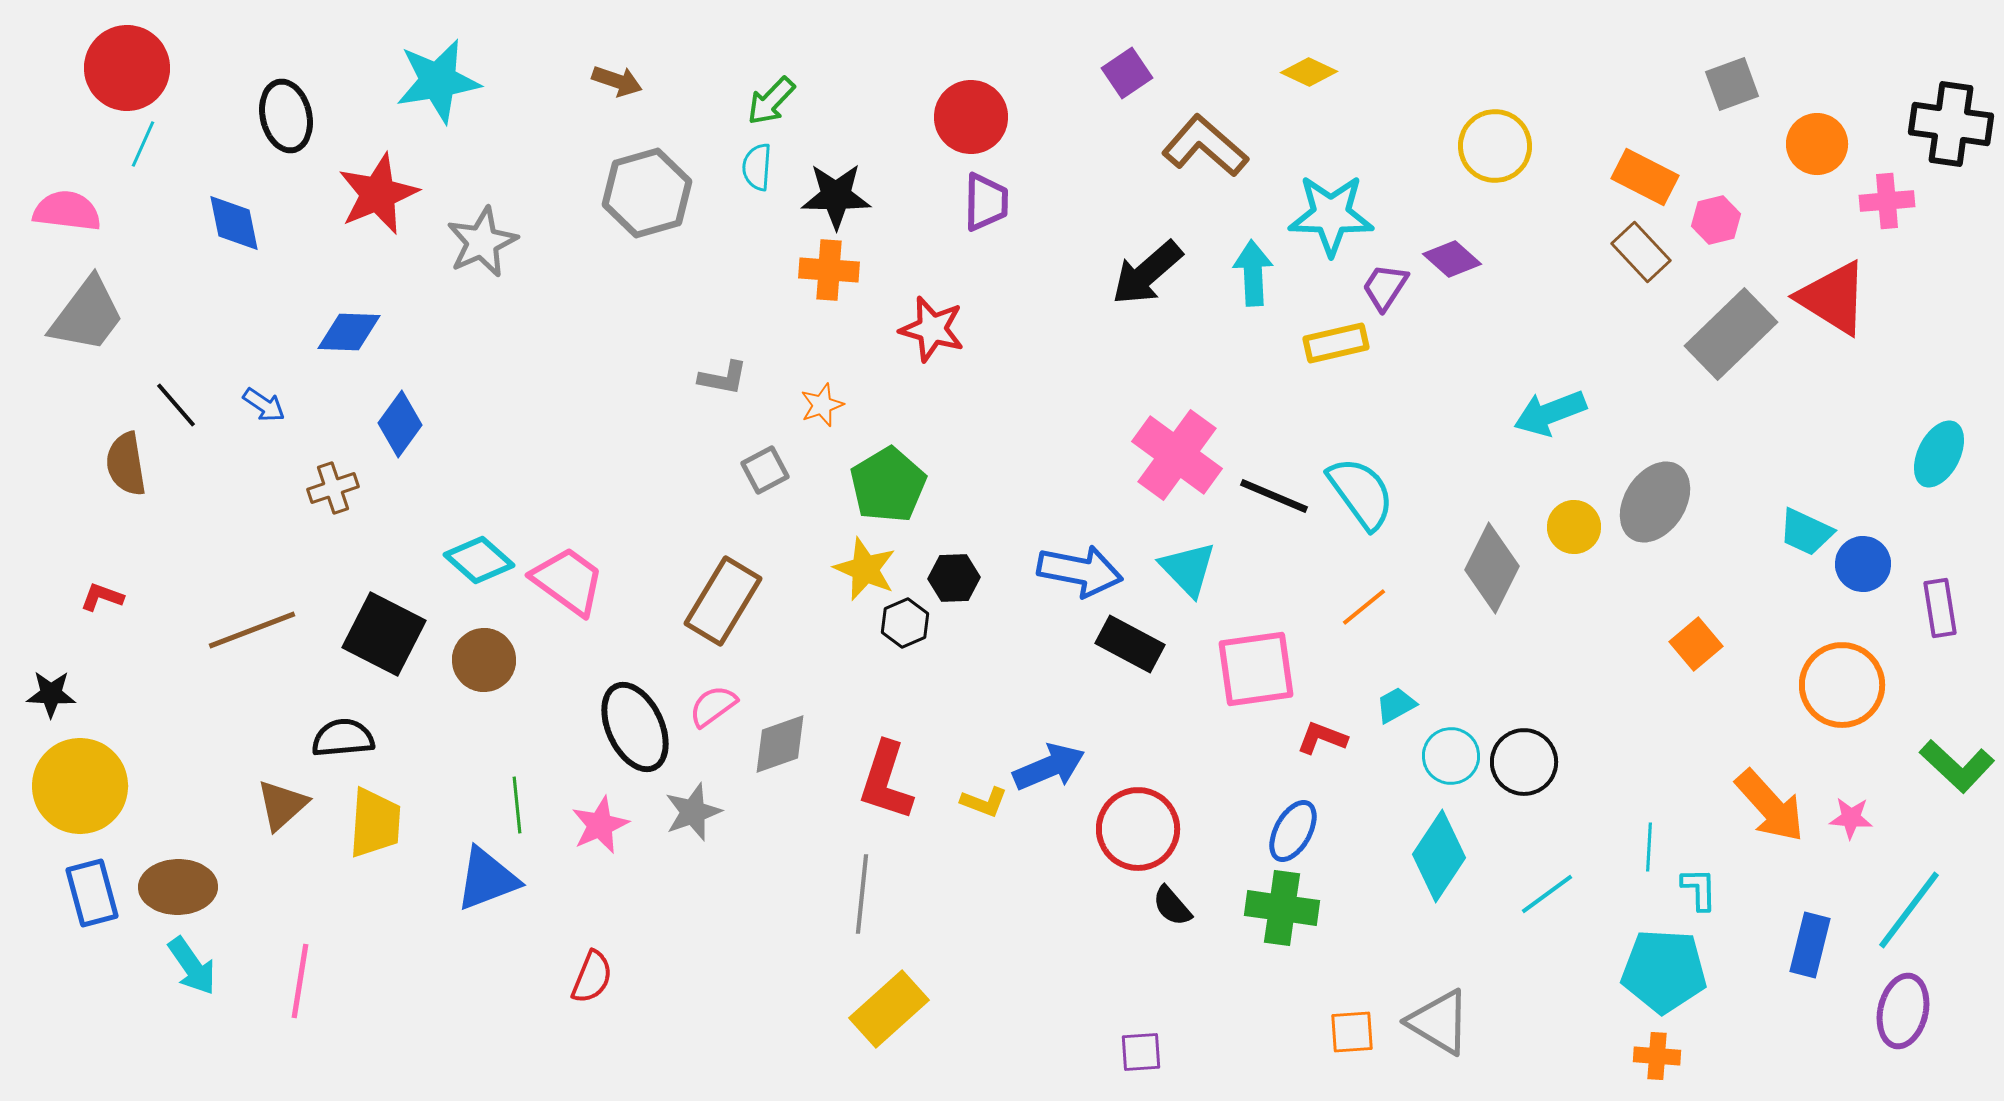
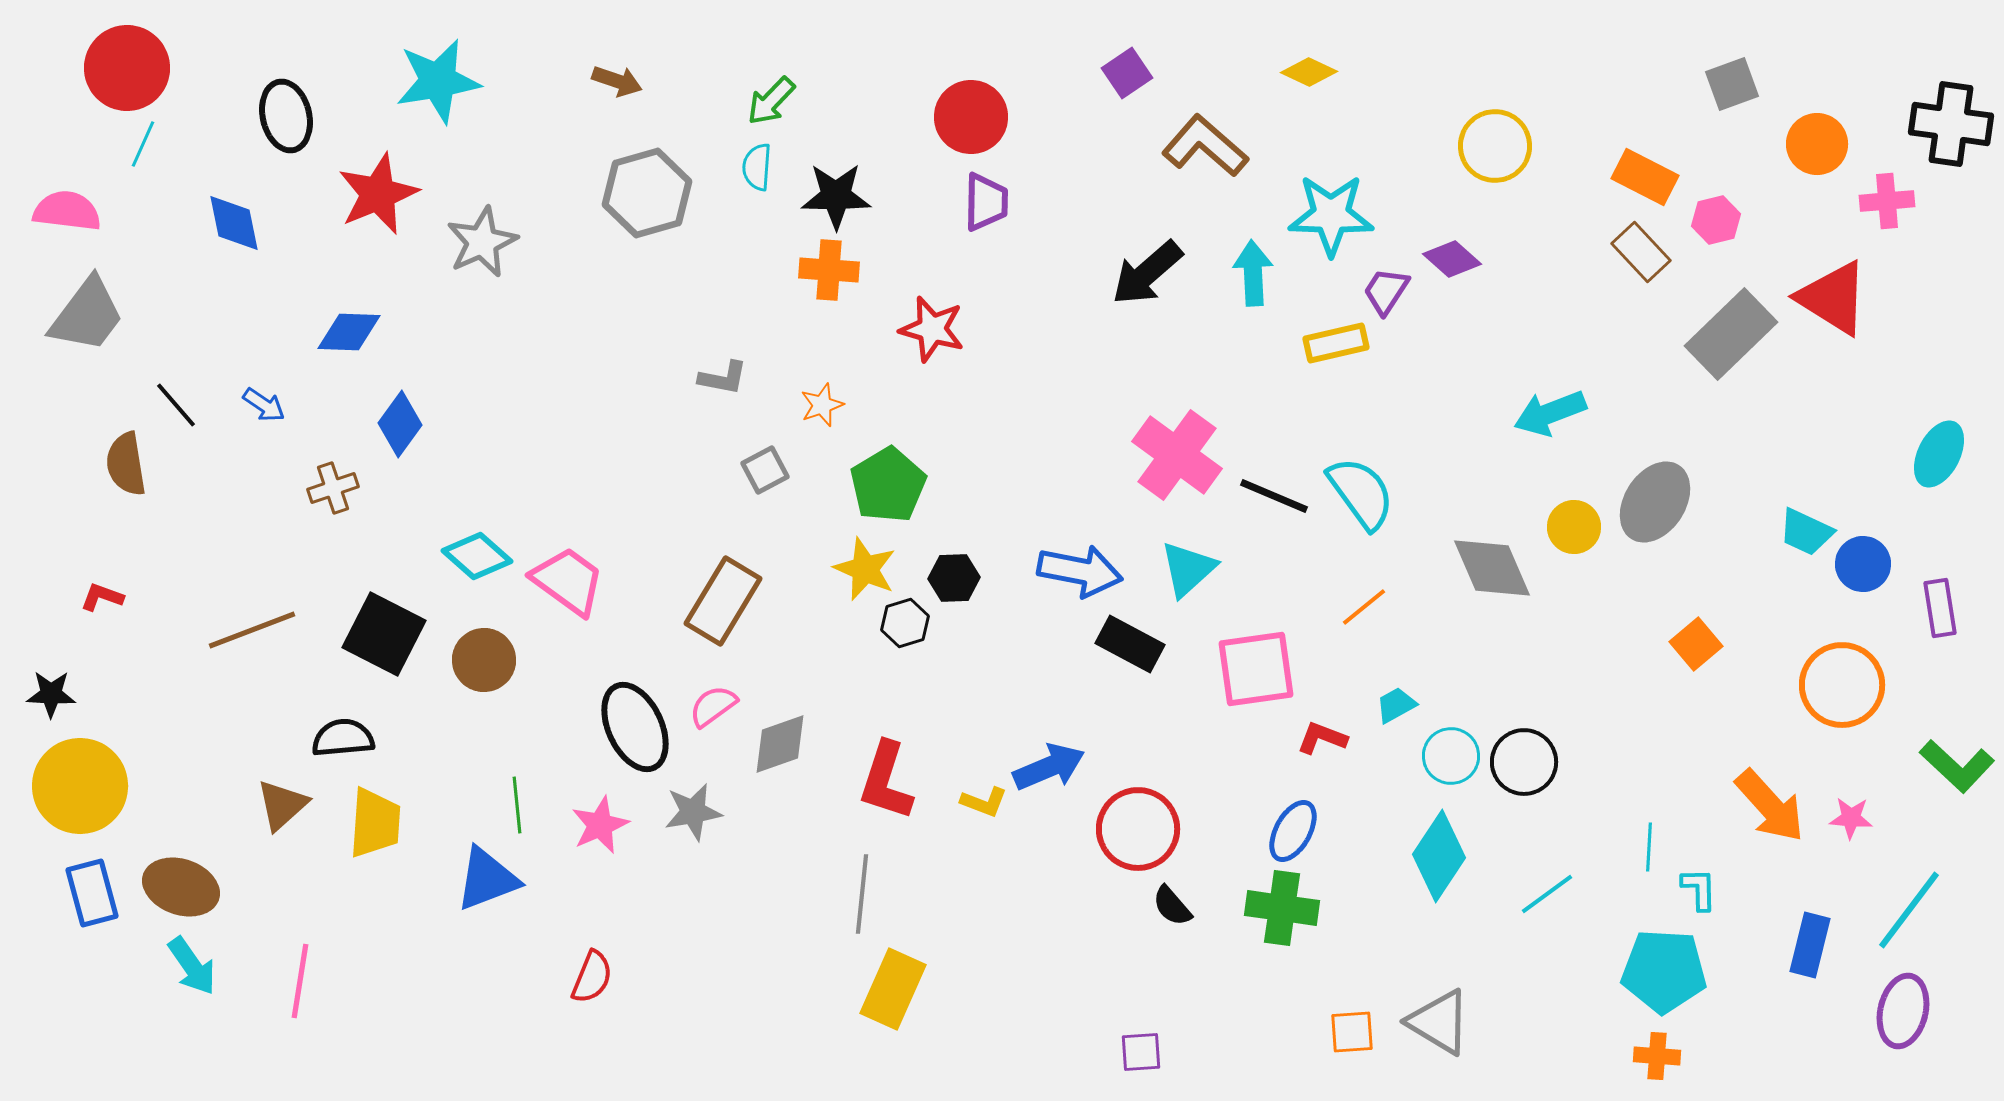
purple trapezoid at (1385, 287): moved 1 px right, 4 px down
cyan diamond at (479, 560): moved 2 px left, 4 px up
gray diamond at (1492, 568): rotated 50 degrees counterclockwise
cyan triangle at (1188, 569): rotated 32 degrees clockwise
black hexagon at (905, 623): rotated 6 degrees clockwise
gray star at (693, 812): rotated 10 degrees clockwise
brown ellipse at (178, 887): moved 3 px right; rotated 20 degrees clockwise
yellow rectangle at (889, 1009): moved 4 px right, 20 px up; rotated 24 degrees counterclockwise
